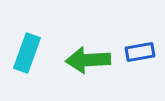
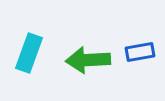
cyan rectangle: moved 2 px right
